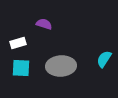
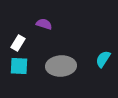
white rectangle: rotated 42 degrees counterclockwise
cyan semicircle: moved 1 px left
cyan square: moved 2 px left, 2 px up
